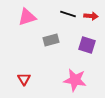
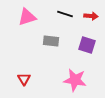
black line: moved 3 px left
gray rectangle: moved 1 px down; rotated 21 degrees clockwise
